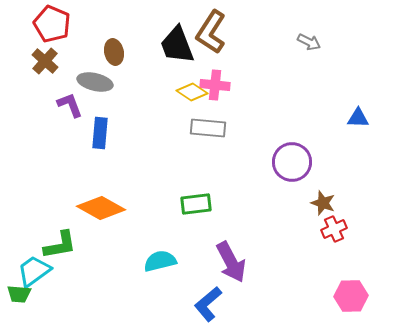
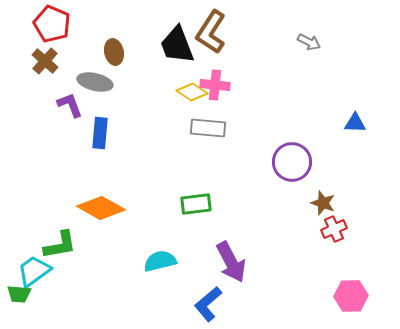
blue triangle: moved 3 px left, 5 px down
